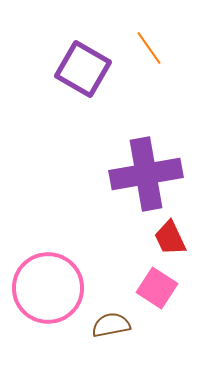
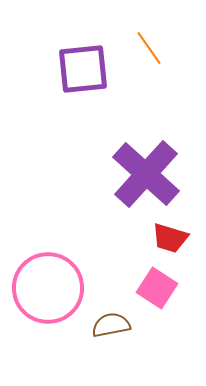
purple square: rotated 36 degrees counterclockwise
purple cross: rotated 38 degrees counterclockwise
red trapezoid: rotated 48 degrees counterclockwise
